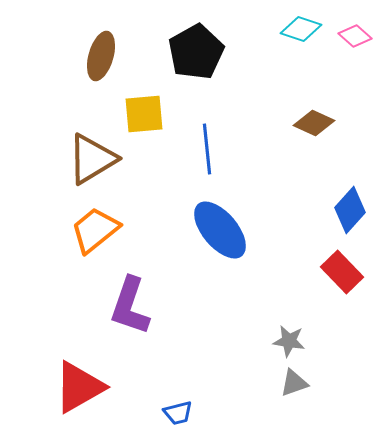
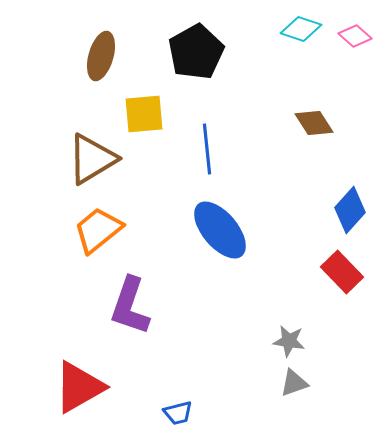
brown diamond: rotated 33 degrees clockwise
orange trapezoid: moved 3 px right
